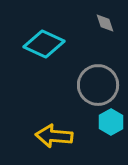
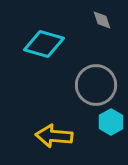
gray diamond: moved 3 px left, 3 px up
cyan diamond: rotated 9 degrees counterclockwise
gray circle: moved 2 px left
